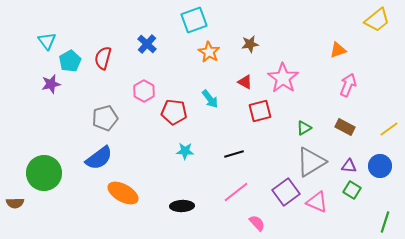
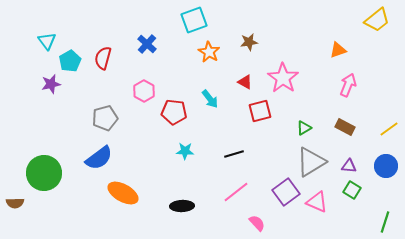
brown star: moved 1 px left, 2 px up
blue circle: moved 6 px right
